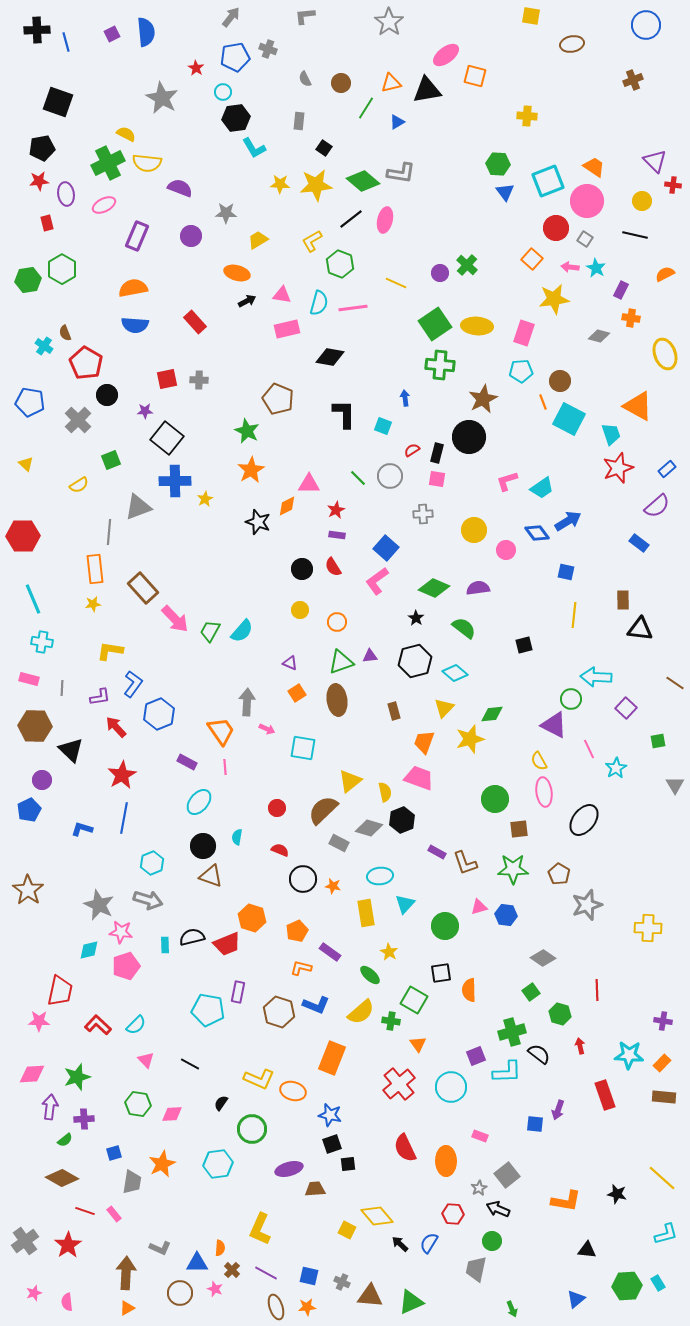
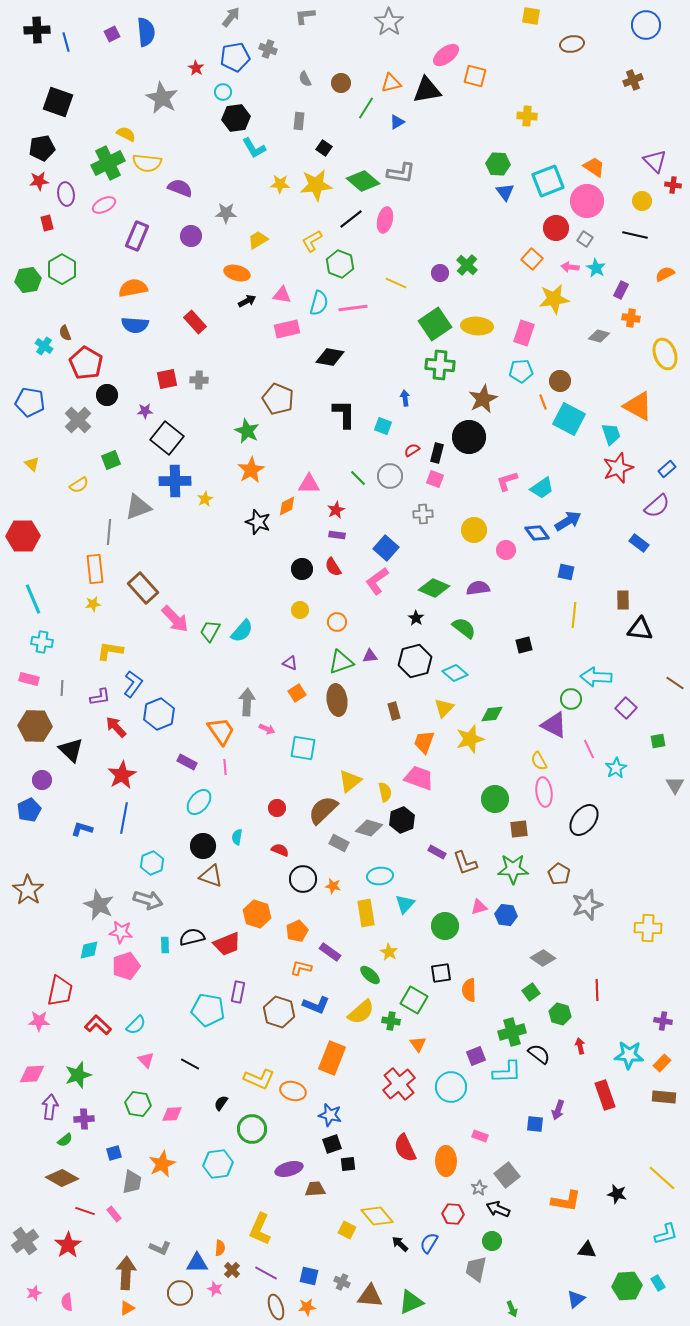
yellow triangle at (26, 464): moved 6 px right
pink square at (437, 479): moved 2 px left; rotated 12 degrees clockwise
orange hexagon at (252, 918): moved 5 px right, 4 px up
green star at (77, 1077): moved 1 px right, 2 px up
